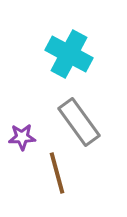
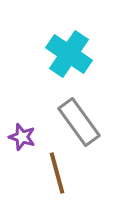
cyan cross: rotated 6 degrees clockwise
purple star: rotated 20 degrees clockwise
